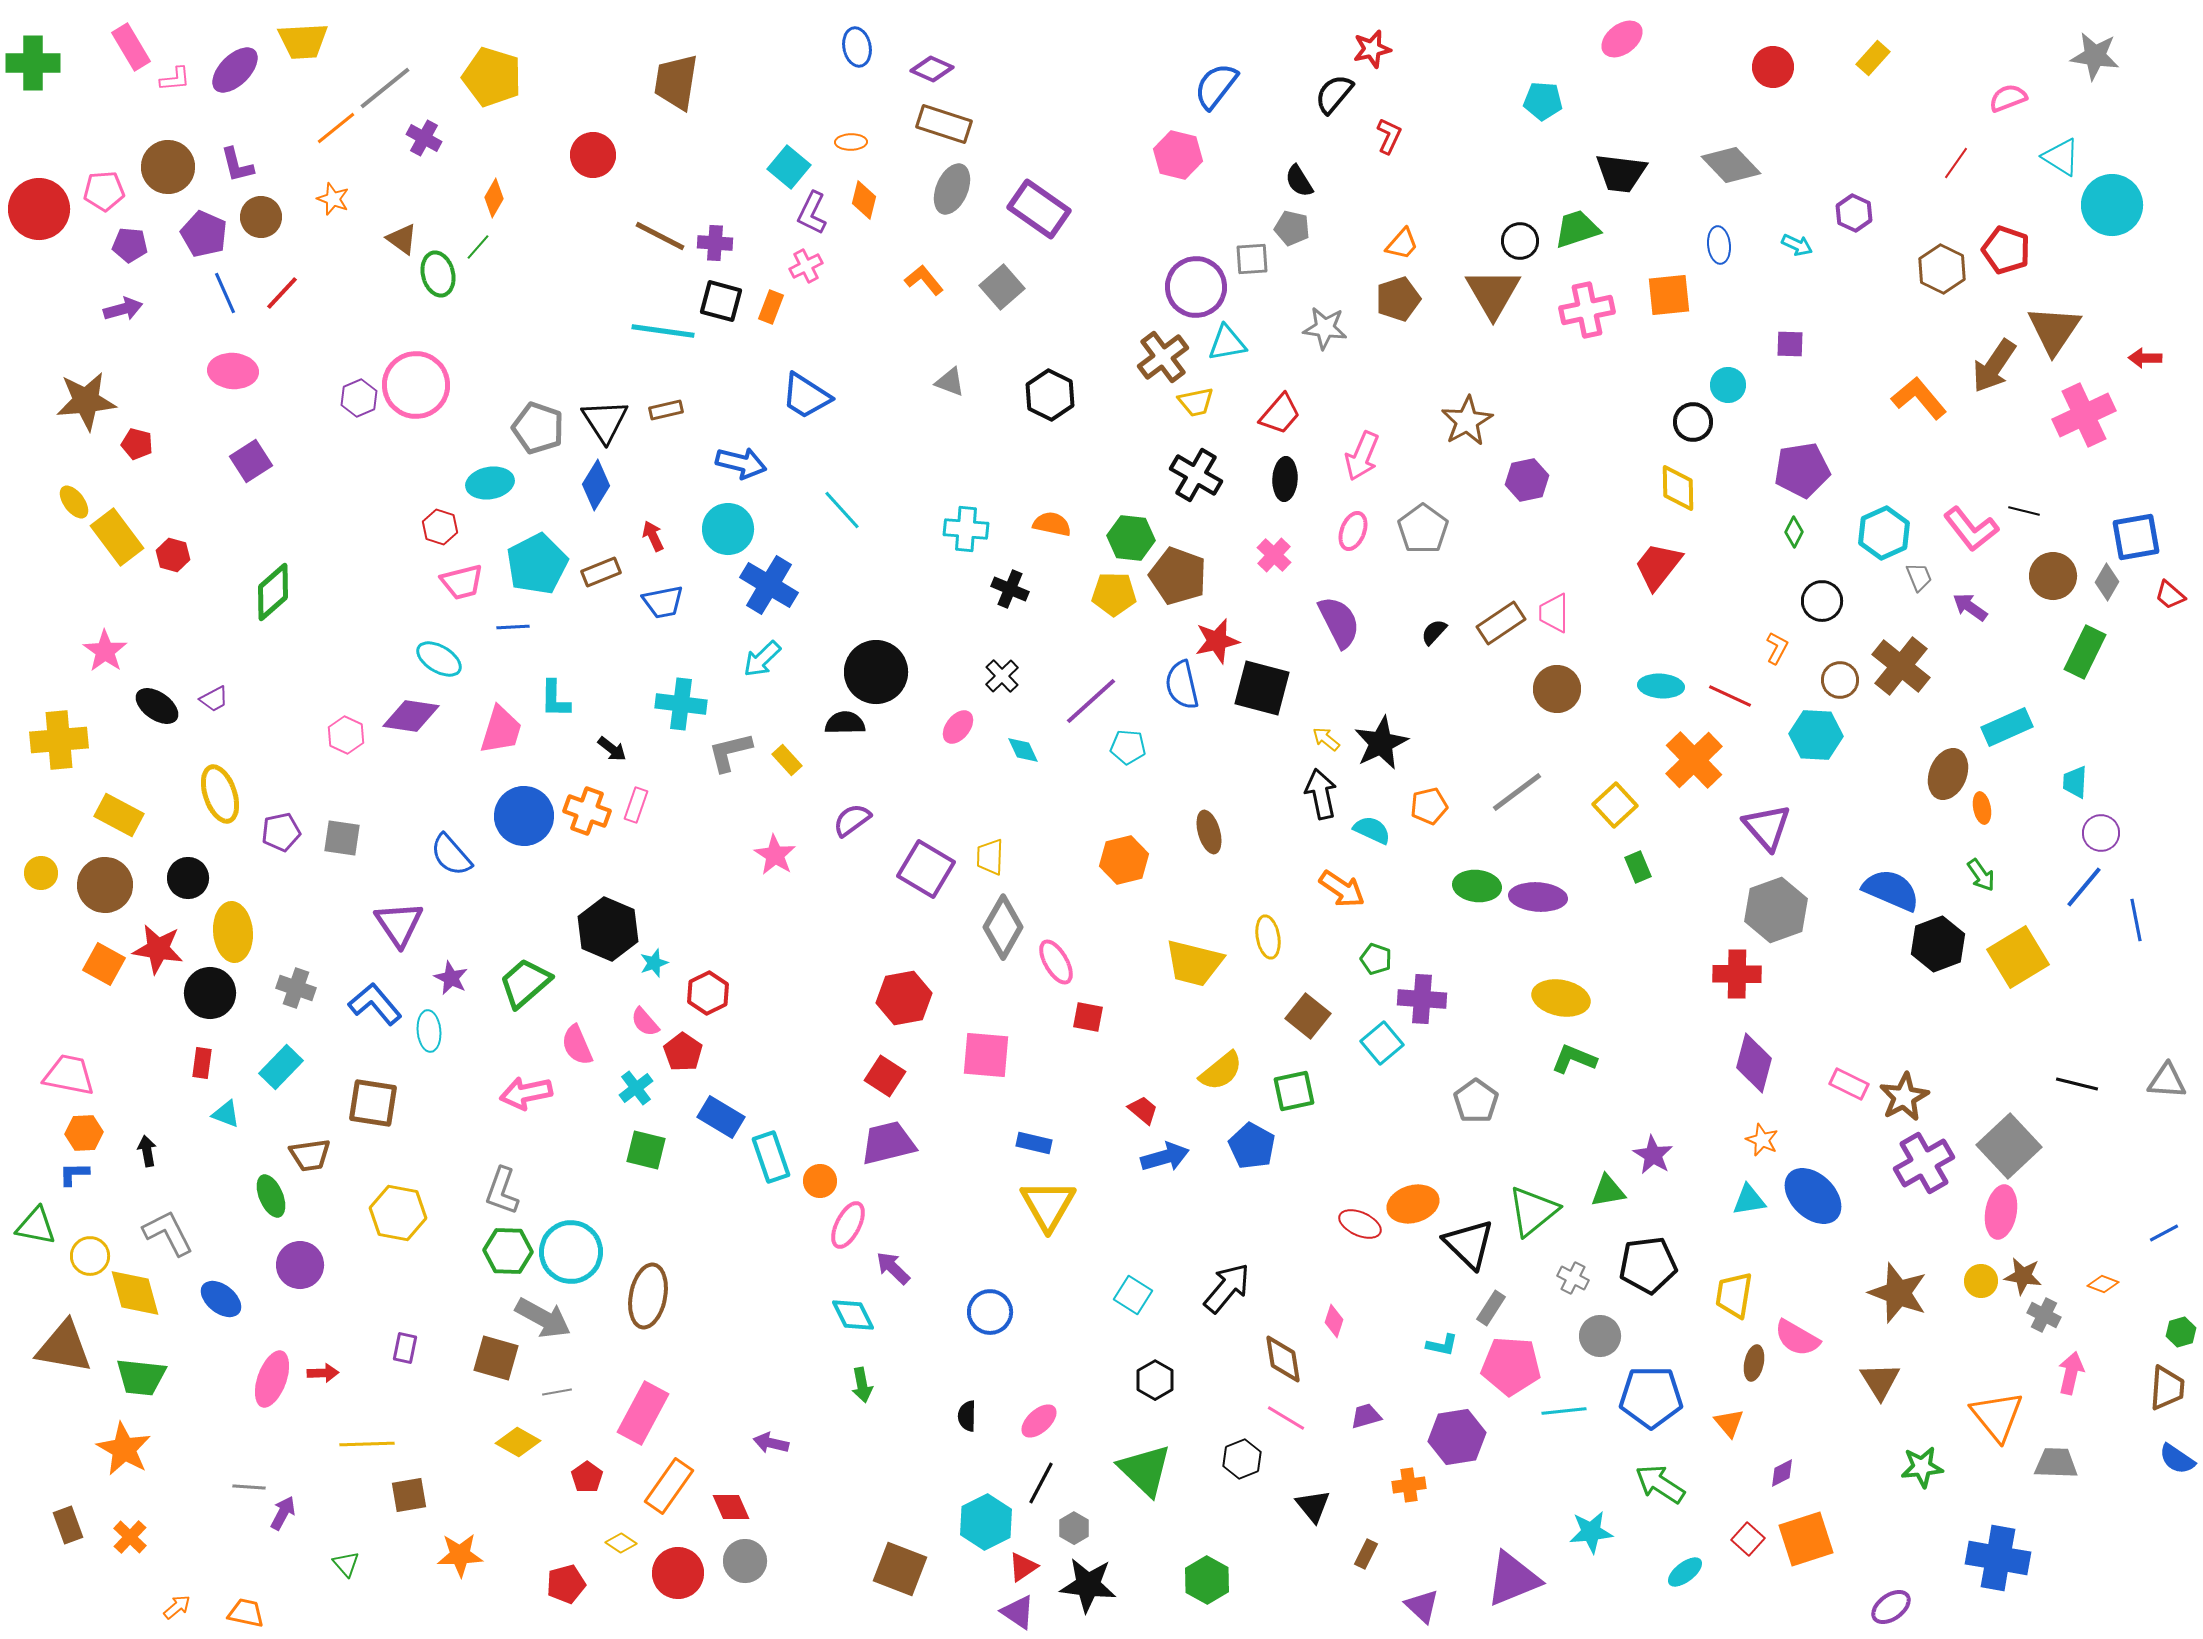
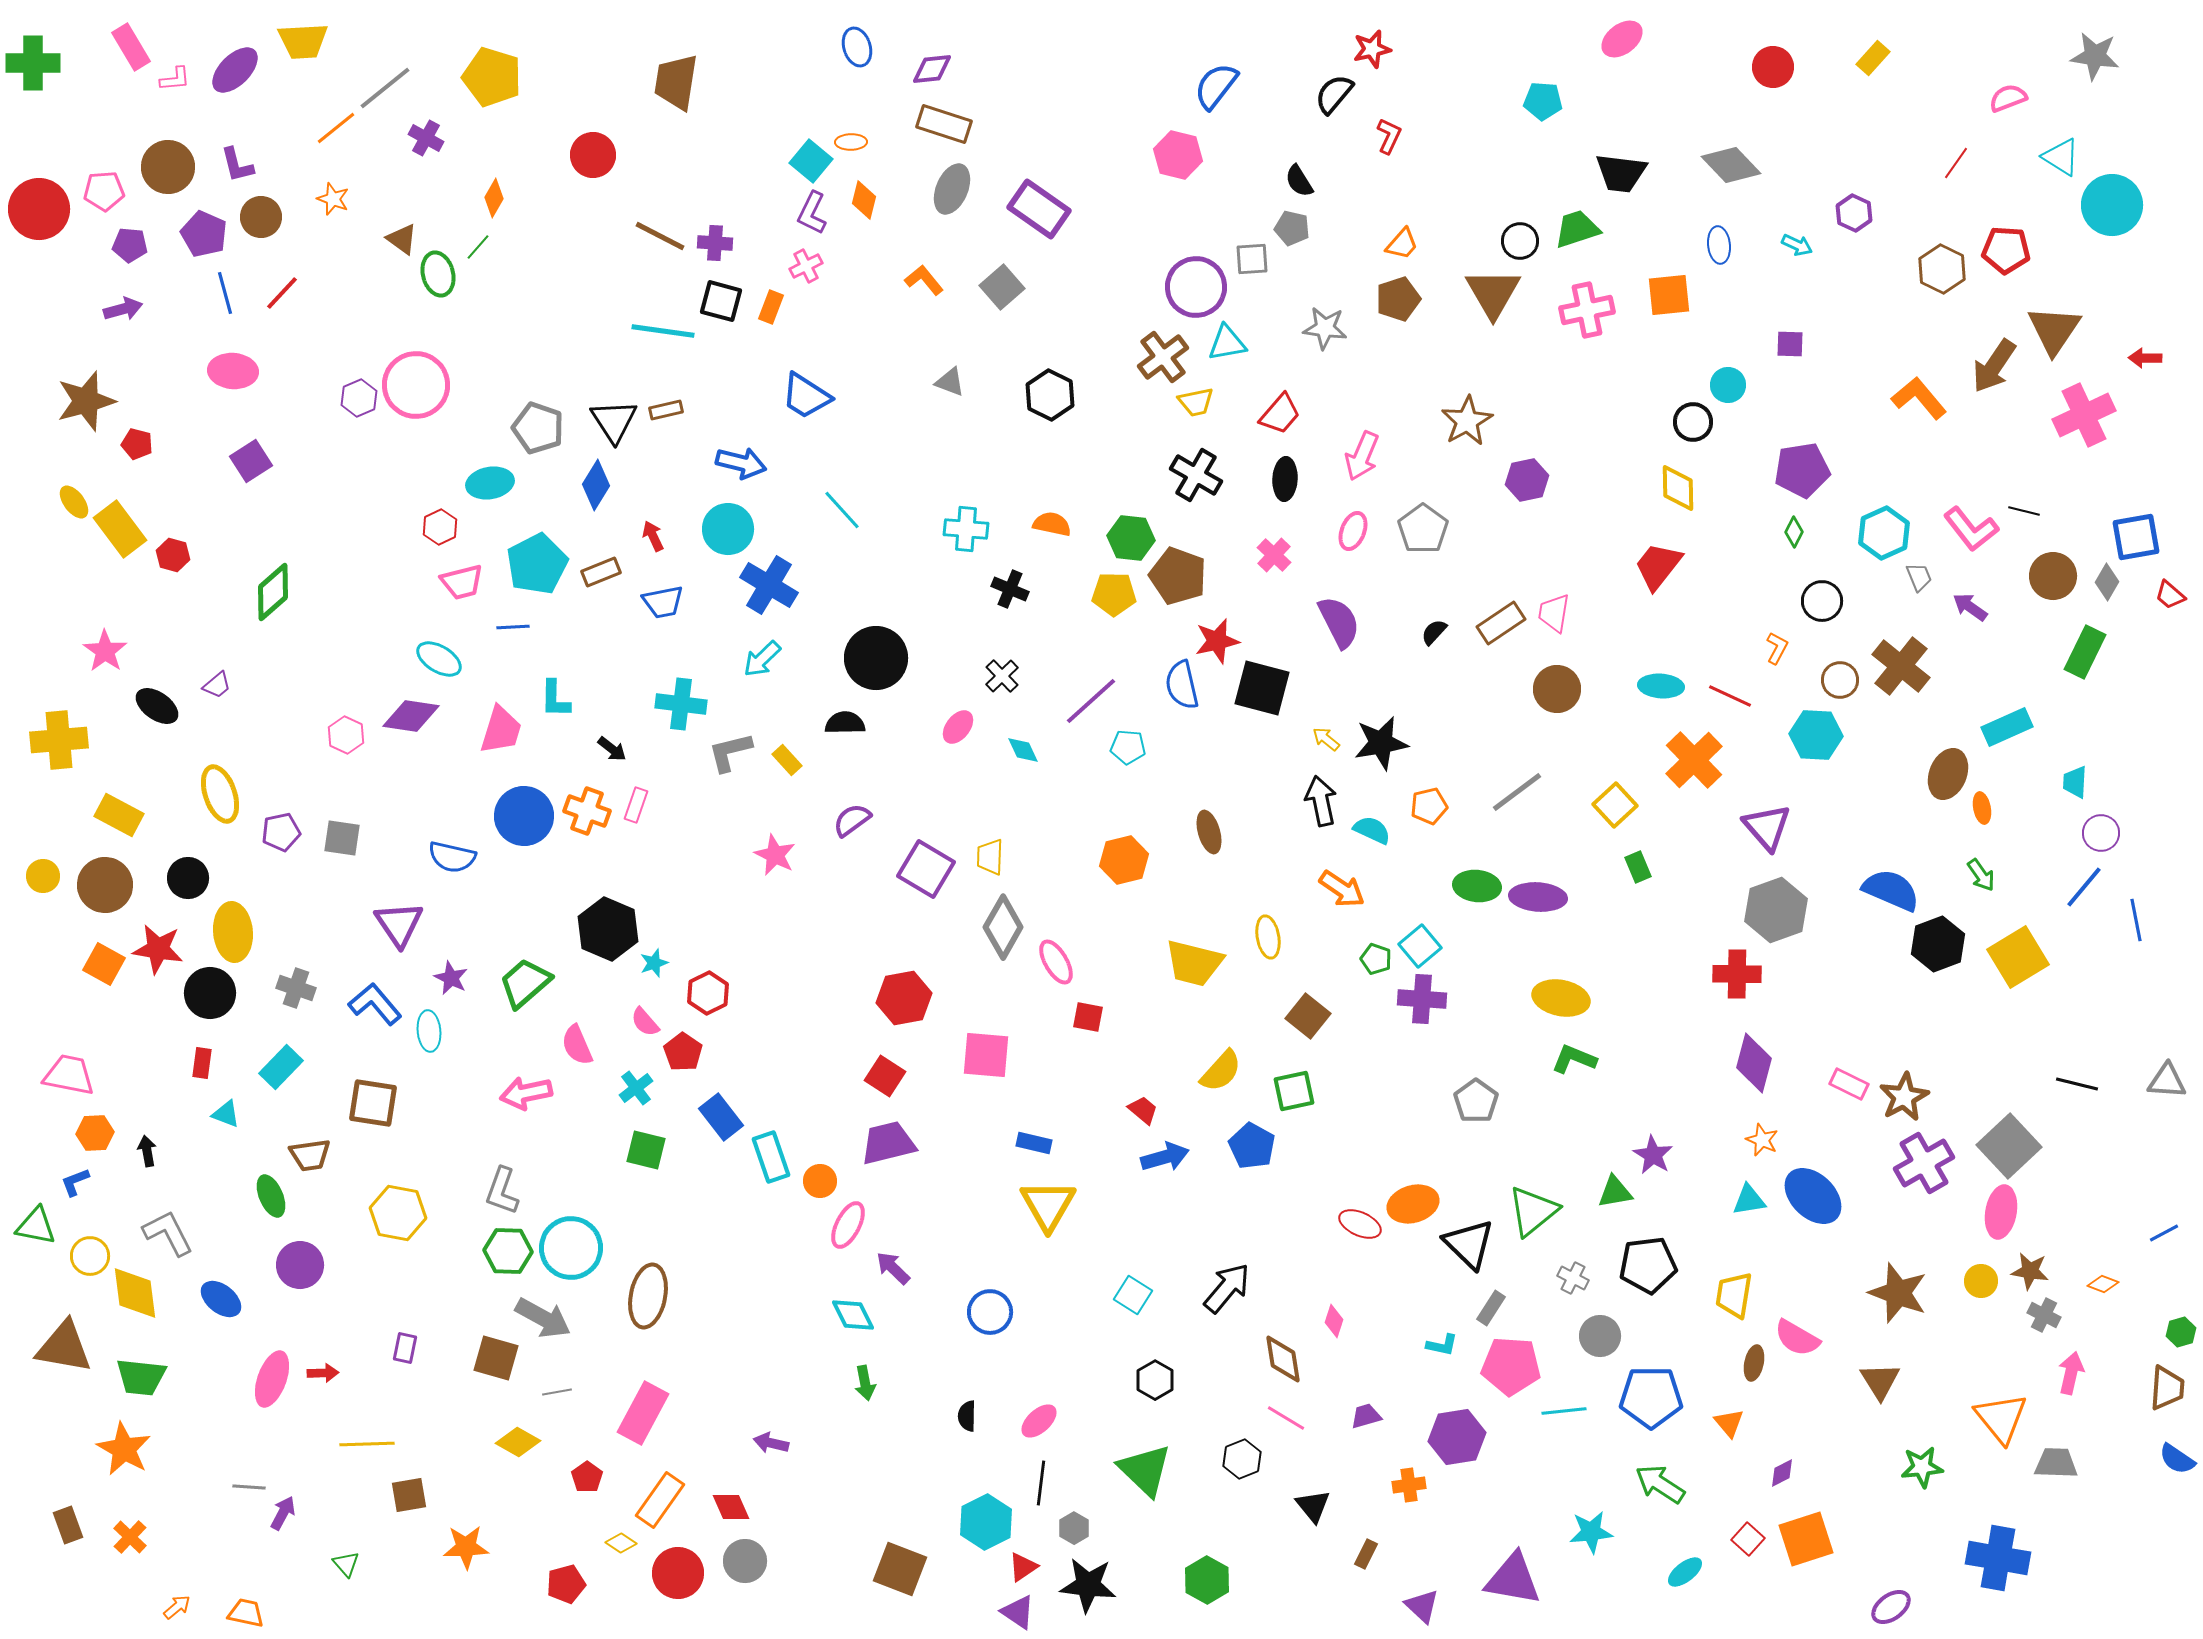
blue ellipse at (857, 47): rotated 6 degrees counterclockwise
purple diamond at (932, 69): rotated 30 degrees counterclockwise
purple cross at (424, 138): moved 2 px right
cyan square at (789, 167): moved 22 px right, 6 px up
red pentagon at (2006, 250): rotated 15 degrees counterclockwise
blue line at (225, 293): rotated 9 degrees clockwise
brown star at (86, 401): rotated 10 degrees counterclockwise
black triangle at (605, 421): moved 9 px right
red hexagon at (440, 527): rotated 16 degrees clockwise
yellow rectangle at (117, 537): moved 3 px right, 8 px up
pink trapezoid at (1554, 613): rotated 9 degrees clockwise
black circle at (876, 672): moved 14 px up
purple trapezoid at (214, 699): moved 3 px right, 14 px up; rotated 12 degrees counterclockwise
black star at (1381, 743): rotated 16 degrees clockwise
black arrow at (1321, 794): moved 7 px down
blue semicircle at (451, 855): moved 1 px right, 2 px down; rotated 36 degrees counterclockwise
pink star at (775, 855): rotated 6 degrees counterclockwise
yellow circle at (41, 873): moved 2 px right, 3 px down
cyan square at (1382, 1043): moved 38 px right, 97 px up
yellow semicircle at (1221, 1071): rotated 9 degrees counterclockwise
blue rectangle at (721, 1117): rotated 21 degrees clockwise
orange hexagon at (84, 1133): moved 11 px right
blue L-shape at (74, 1174): moved 1 px right, 8 px down; rotated 20 degrees counterclockwise
green triangle at (1608, 1191): moved 7 px right, 1 px down
cyan circle at (571, 1252): moved 4 px up
brown star at (2023, 1276): moved 7 px right, 5 px up
yellow diamond at (135, 1293): rotated 8 degrees clockwise
green arrow at (862, 1385): moved 3 px right, 2 px up
orange triangle at (1997, 1416): moved 4 px right, 2 px down
black line at (1041, 1483): rotated 21 degrees counterclockwise
orange rectangle at (669, 1486): moved 9 px left, 14 px down
orange star at (460, 1555): moved 6 px right, 8 px up
purple triangle at (1513, 1579): rotated 32 degrees clockwise
